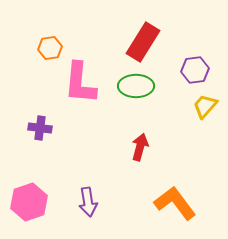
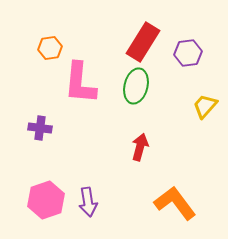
purple hexagon: moved 7 px left, 17 px up
green ellipse: rotated 76 degrees counterclockwise
pink hexagon: moved 17 px right, 2 px up
